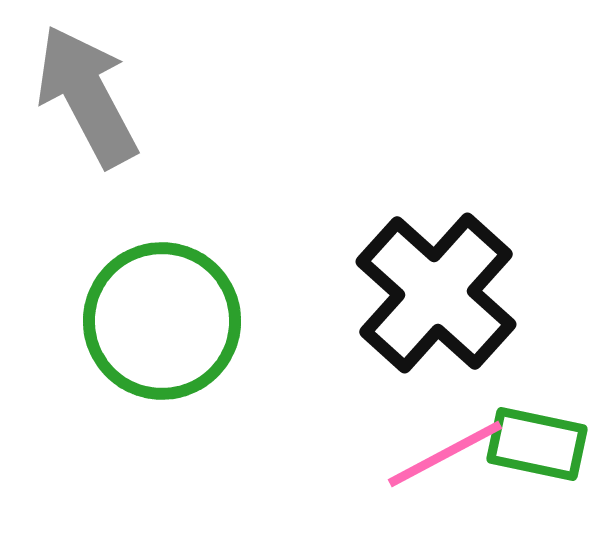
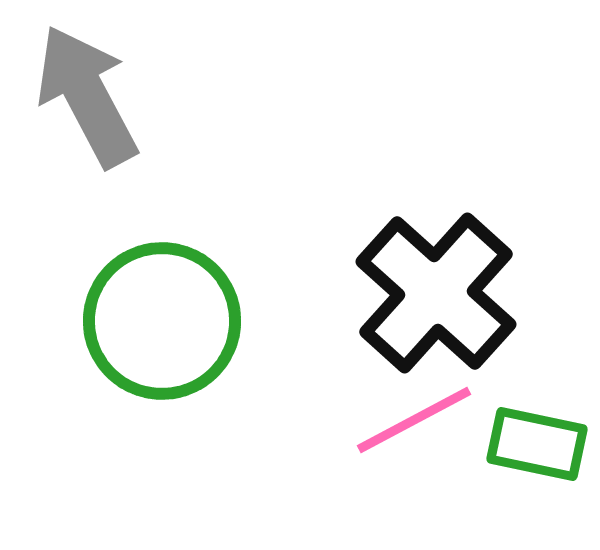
pink line: moved 31 px left, 34 px up
